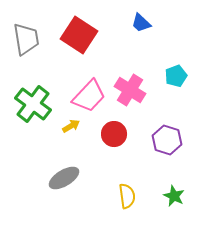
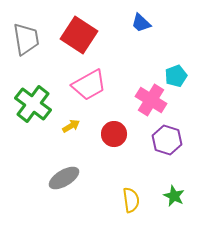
pink cross: moved 21 px right, 10 px down
pink trapezoid: moved 11 px up; rotated 18 degrees clockwise
yellow semicircle: moved 4 px right, 4 px down
